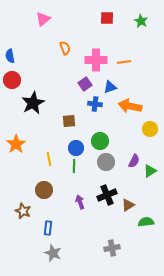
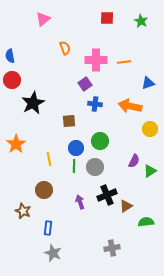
blue triangle: moved 38 px right, 4 px up
gray circle: moved 11 px left, 5 px down
brown triangle: moved 2 px left, 1 px down
